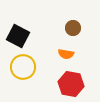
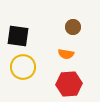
brown circle: moved 1 px up
black square: rotated 20 degrees counterclockwise
red hexagon: moved 2 px left; rotated 15 degrees counterclockwise
